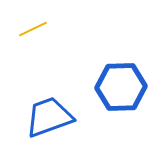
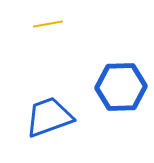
yellow line: moved 15 px right, 5 px up; rotated 16 degrees clockwise
